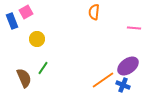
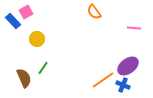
orange semicircle: rotated 42 degrees counterclockwise
blue rectangle: moved 1 px right; rotated 21 degrees counterclockwise
